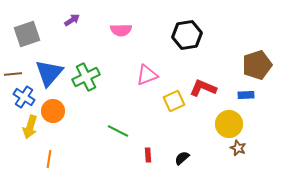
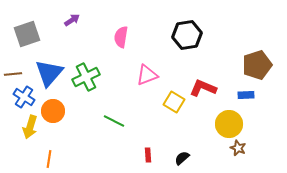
pink semicircle: moved 7 px down; rotated 100 degrees clockwise
yellow square: moved 1 px down; rotated 35 degrees counterclockwise
green line: moved 4 px left, 10 px up
